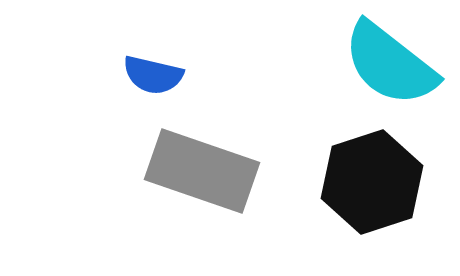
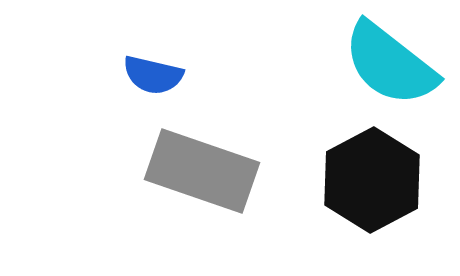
black hexagon: moved 2 px up; rotated 10 degrees counterclockwise
